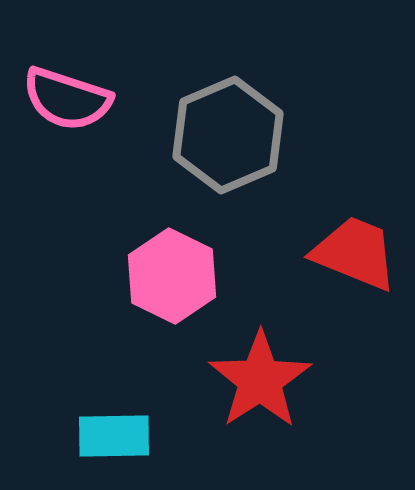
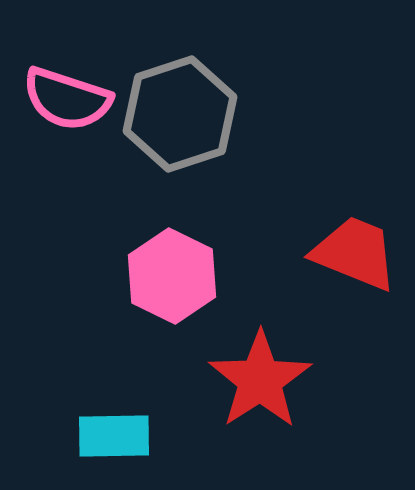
gray hexagon: moved 48 px left, 21 px up; rotated 5 degrees clockwise
